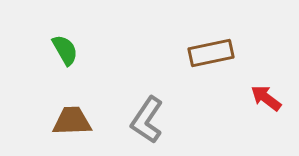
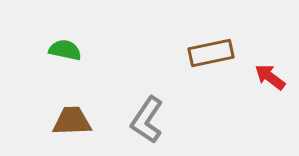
green semicircle: rotated 48 degrees counterclockwise
red arrow: moved 4 px right, 21 px up
